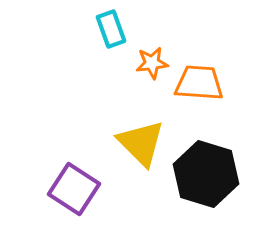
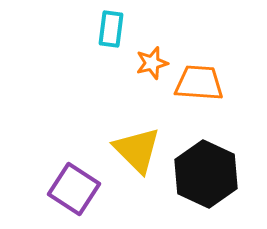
cyan rectangle: rotated 27 degrees clockwise
orange star: rotated 8 degrees counterclockwise
yellow triangle: moved 4 px left, 7 px down
black hexagon: rotated 8 degrees clockwise
